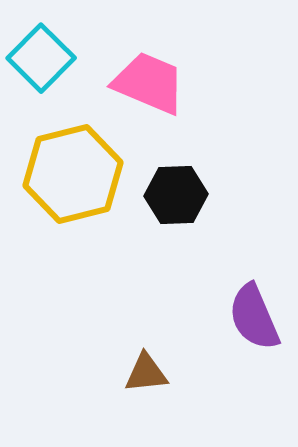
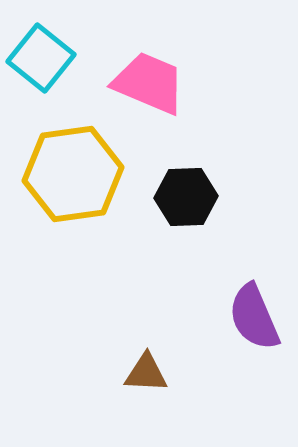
cyan square: rotated 6 degrees counterclockwise
yellow hexagon: rotated 6 degrees clockwise
black hexagon: moved 10 px right, 2 px down
brown triangle: rotated 9 degrees clockwise
